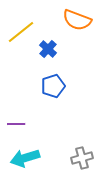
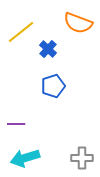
orange semicircle: moved 1 px right, 3 px down
gray cross: rotated 15 degrees clockwise
